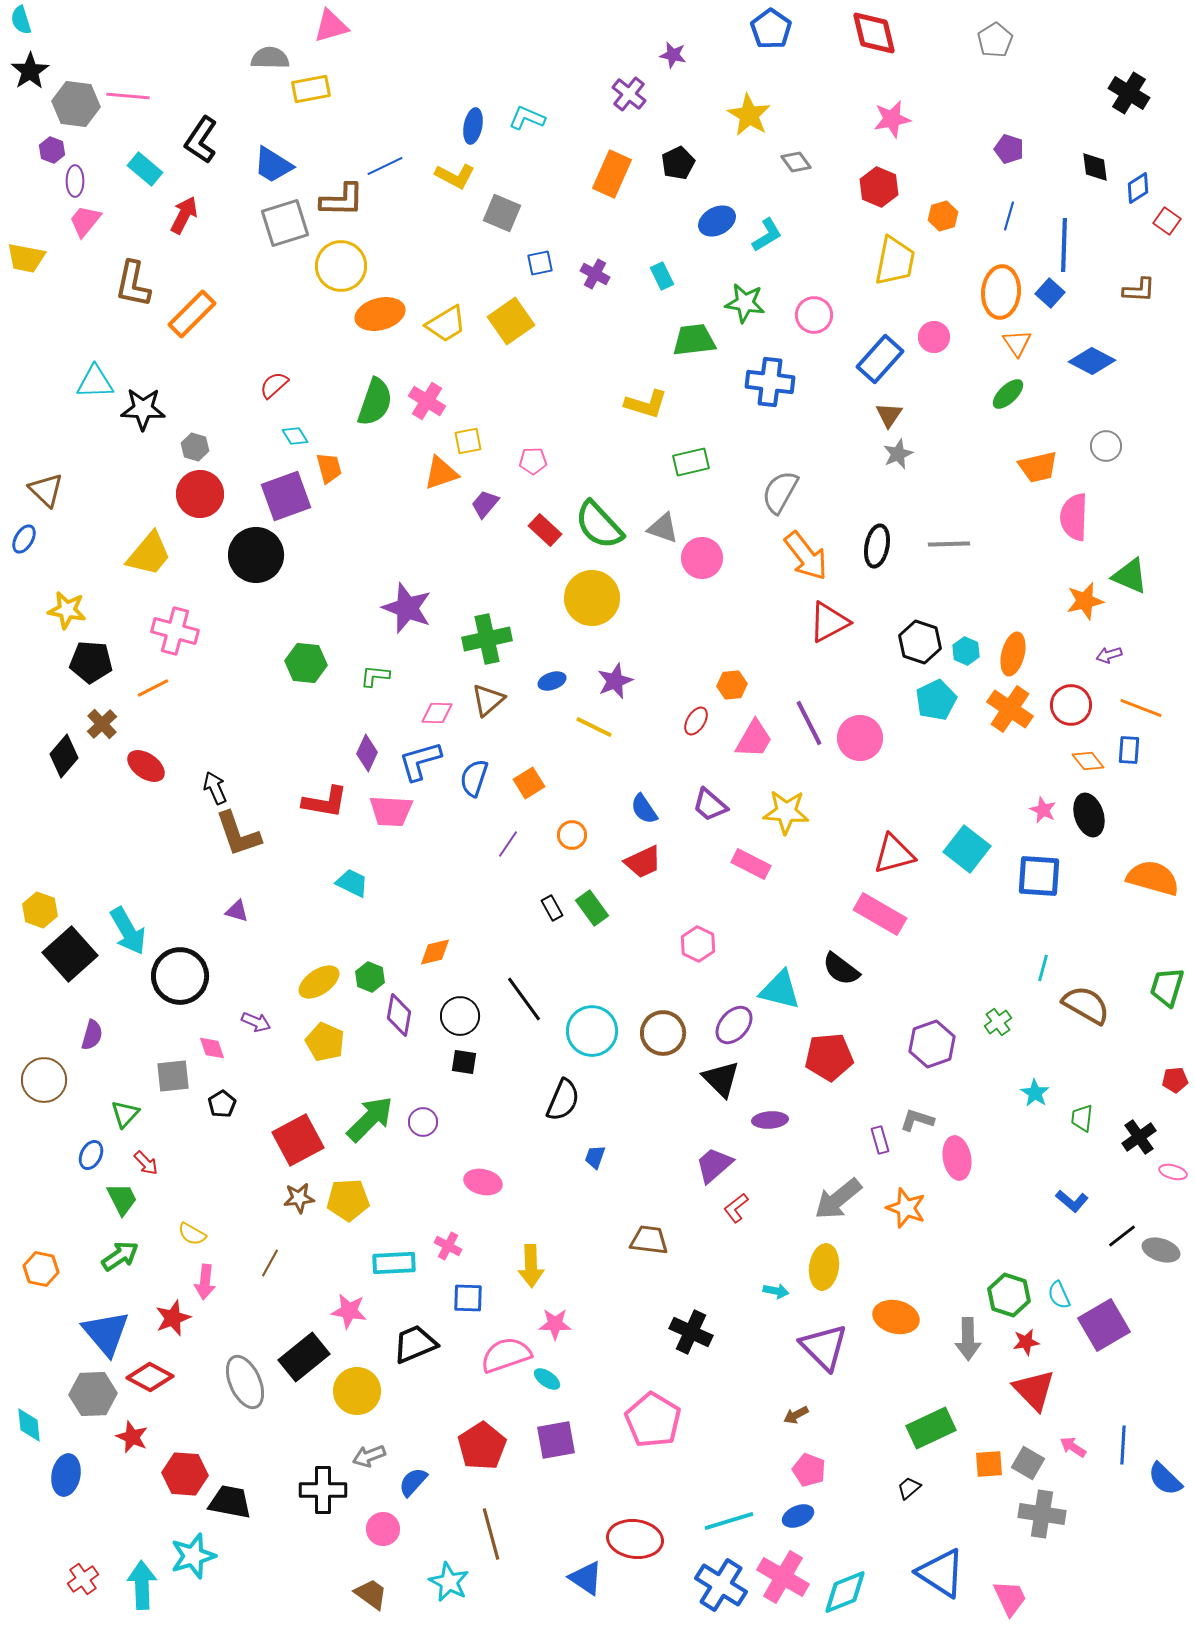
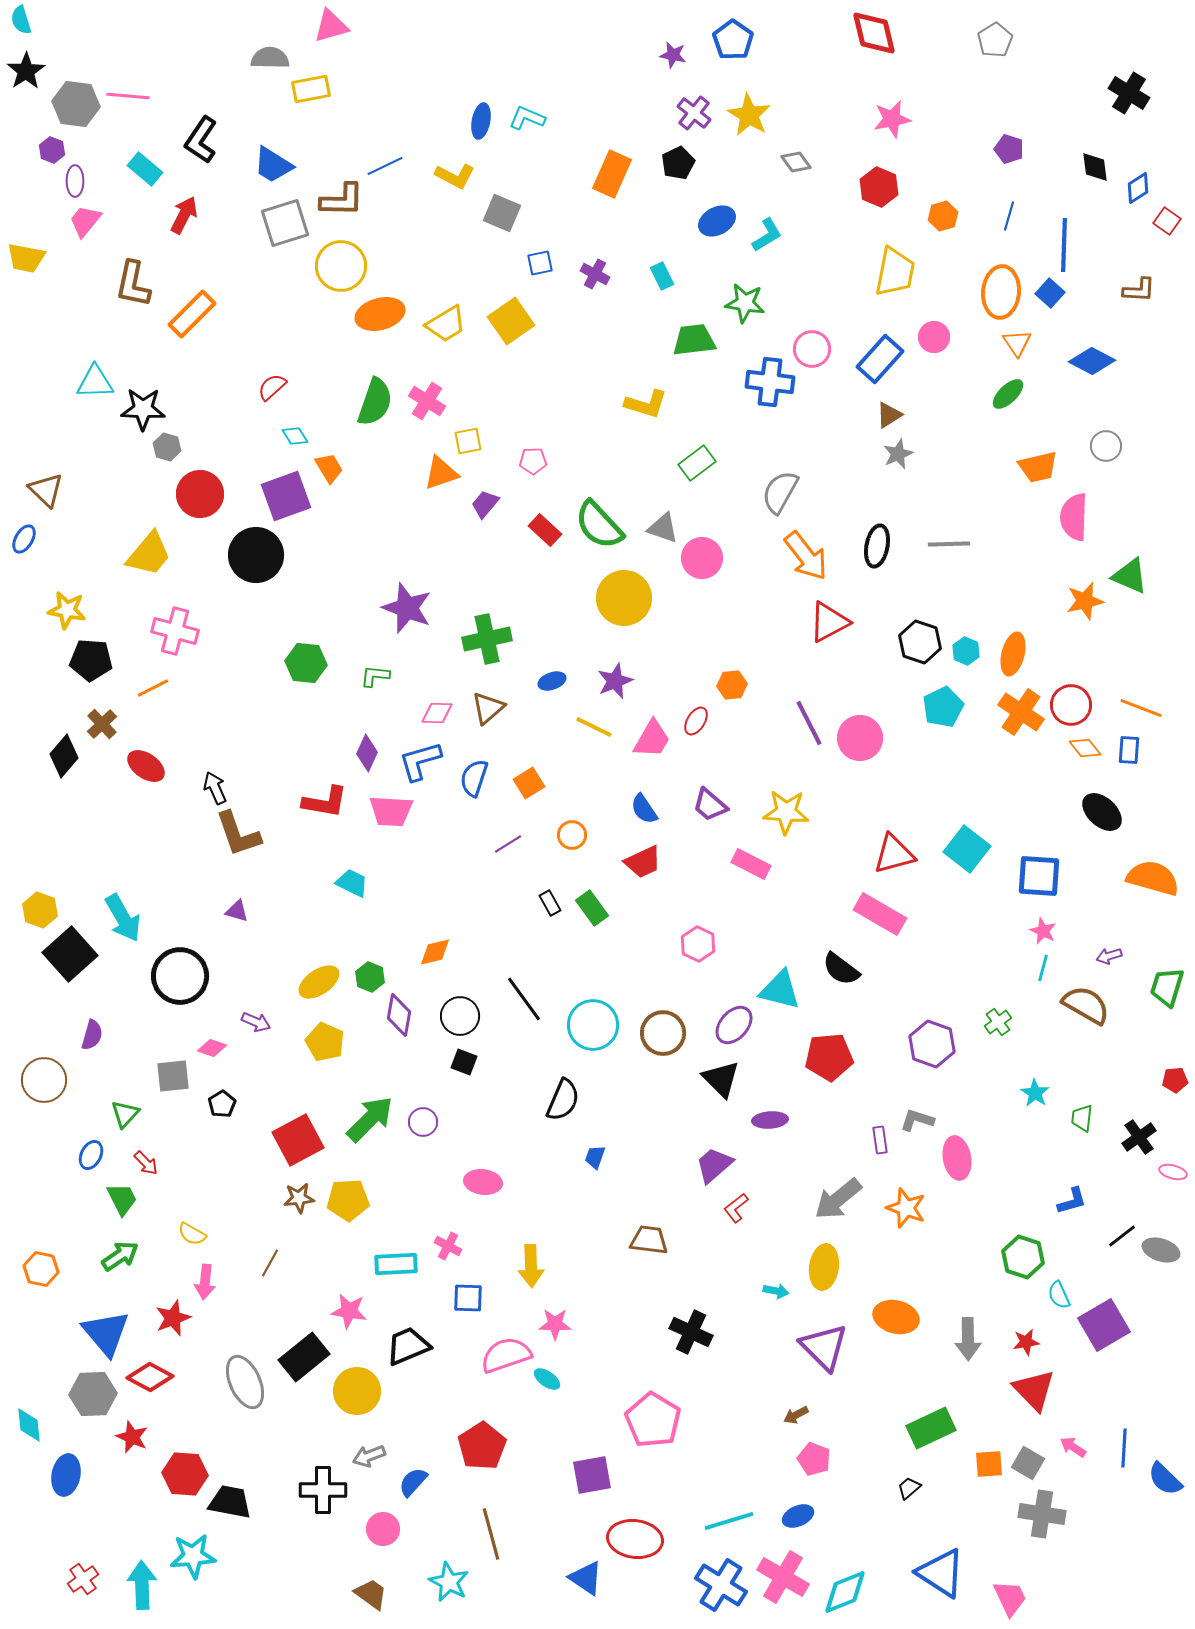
blue pentagon at (771, 29): moved 38 px left, 11 px down
black star at (30, 71): moved 4 px left
purple cross at (629, 94): moved 65 px right, 19 px down
blue ellipse at (473, 126): moved 8 px right, 5 px up
yellow trapezoid at (895, 261): moved 11 px down
pink circle at (814, 315): moved 2 px left, 34 px down
red semicircle at (274, 385): moved 2 px left, 2 px down
brown triangle at (889, 415): rotated 24 degrees clockwise
gray hexagon at (195, 447): moved 28 px left
green rectangle at (691, 462): moved 6 px right, 1 px down; rotated 24 degrees counterclockwise
orange trapezoid at (329, 468): rotated 16 degrees counterclockwise
yellow circle at (592, 598): moved 32 px right
purple arrow at (1109, 655): moved 301 px down
black pentagon at (91, 662): moved 2 px up
brown triangle at (488, 700): moved 8 px down
cyan pentagon at (936, 700): moved 7 px right, 7 px down
orange cross at (1010, 709): moved 11 px right, 3 px down
pink trapezoid at (754, 739): moved 102 px left
orange diamond at (1088, 761): moved 3 px left, 13 px up
pink star at (1043, 810): moved 121 px down
black ellipse at (1089, 815): moved 13 px right, 3 px up; rotated 30 degrees counterclockwise
purple line at (508, 844): rotated 24 degrees clockwise
black rectangle at (552, 908): moved 2 px left, 5 px up
cyan arrow at (128, 931): moved 5 px left, 13 px up
cyan circle at (592, 1031): moved 1 px right, 6 px up
purple hexagon at (932, 1044): rotated 21 degrees counterclockwise
pink diamond at (212, 1048): rotated 52 degrees counterclockwise
black square at (464, 1062): rotated 12 degrees clockwise
purple rectangle at (880, 1140): rotated 8 degrees clockwise
pink ellipse at (483, 1182): rotated 6 degrees counterclockwise
blue L-shape at (1072, 1201): rotated 56 degrees counterclockwise
cyan rectangle at (394, 1263): moved 2 px right, 1 px down
green hexagon at (1009, 1295): moved 14 px right, 38 px up
black trapezoid at (415, 1344): moved 7 px left, 2 px down
purple square at (556, 1440): moved 36 px right, 35 px down
blue line at (1123, 1445): moved 1 px right, 3 px down
pink pentagon at (809, 1470): moved 5 px right, 11 px up
cyan star at (193, 1556): rotated 12 degrees clockwise
